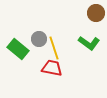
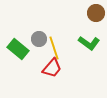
red trapezoid: rotated 120 degrees clockwise
